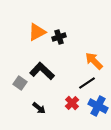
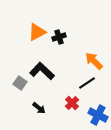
blue cross: moved 9 px down
